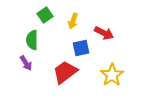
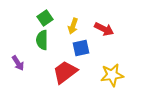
green square: moved 3 px down
yellow arrow: moved 5 px down
red arrow: moved 4 px up
green semicircle: moved 10 px right
purple arrow: moved 8 px left
yellow star: rotated 25 degrees clockwise
